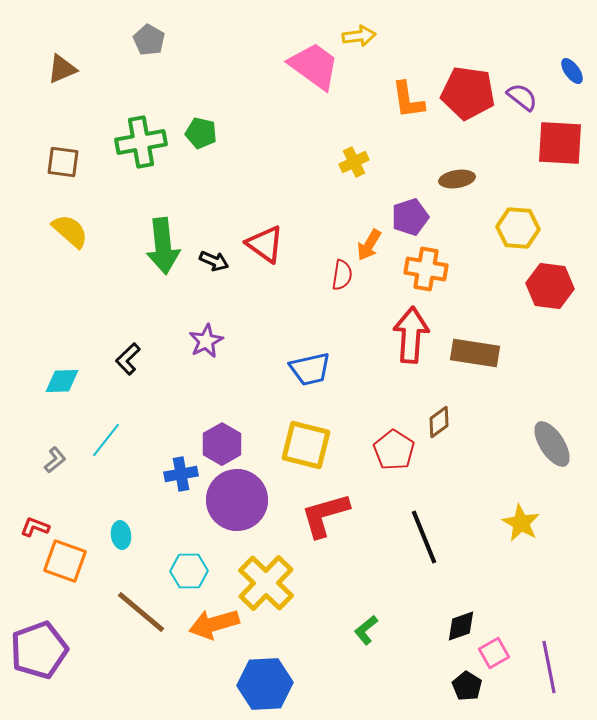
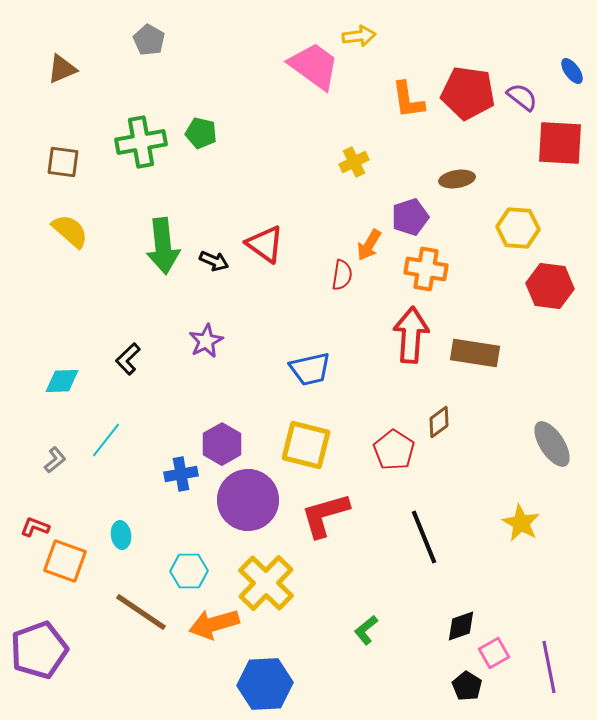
purple circle at (237, 500): moved 11 px right
brown line at (141, 612): rotated 6 degrees counterclockwise
